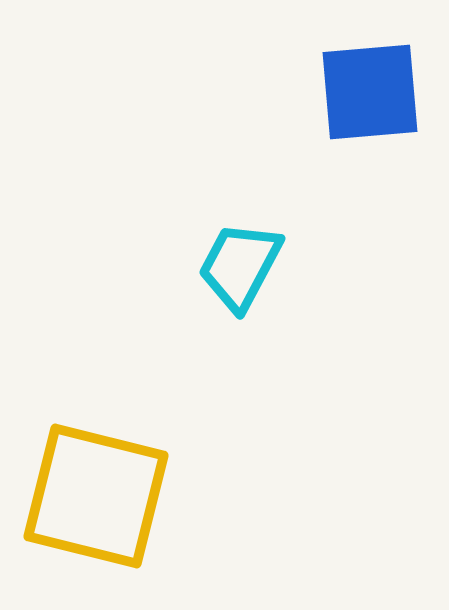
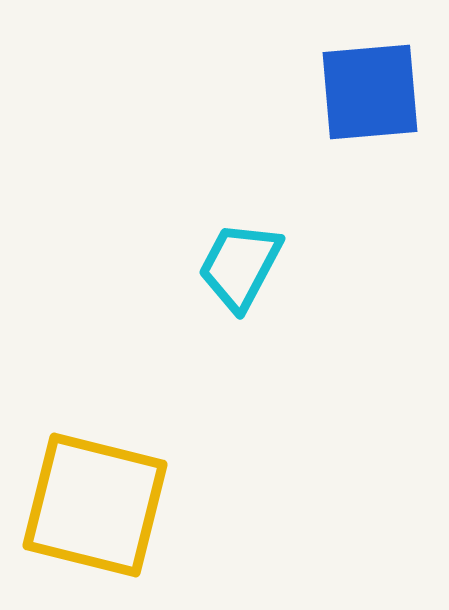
yellow square: moved 1 px left, 9 px down
